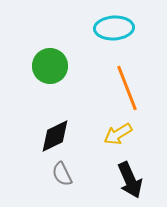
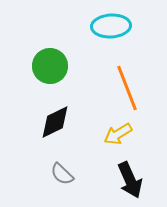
cyan ellipse: moved 3 px left, 2 px up
black diamond: moved 14 px up
gray semicircle: rotated 20 degrees counterclockwise
